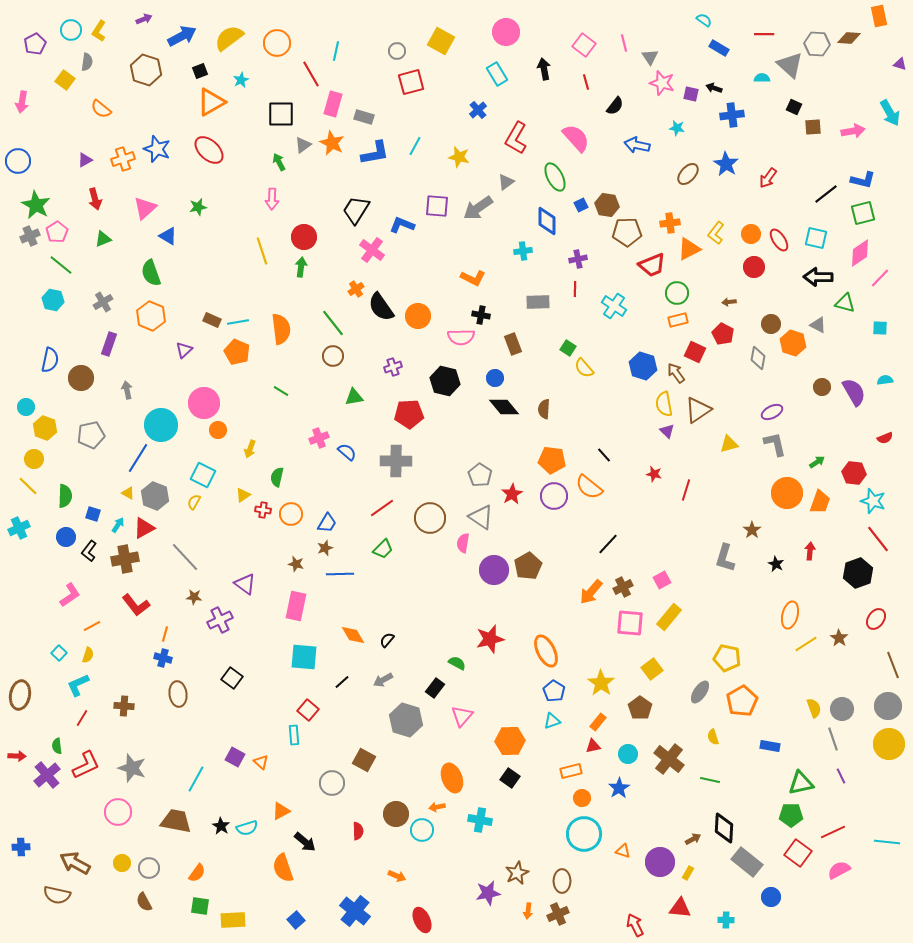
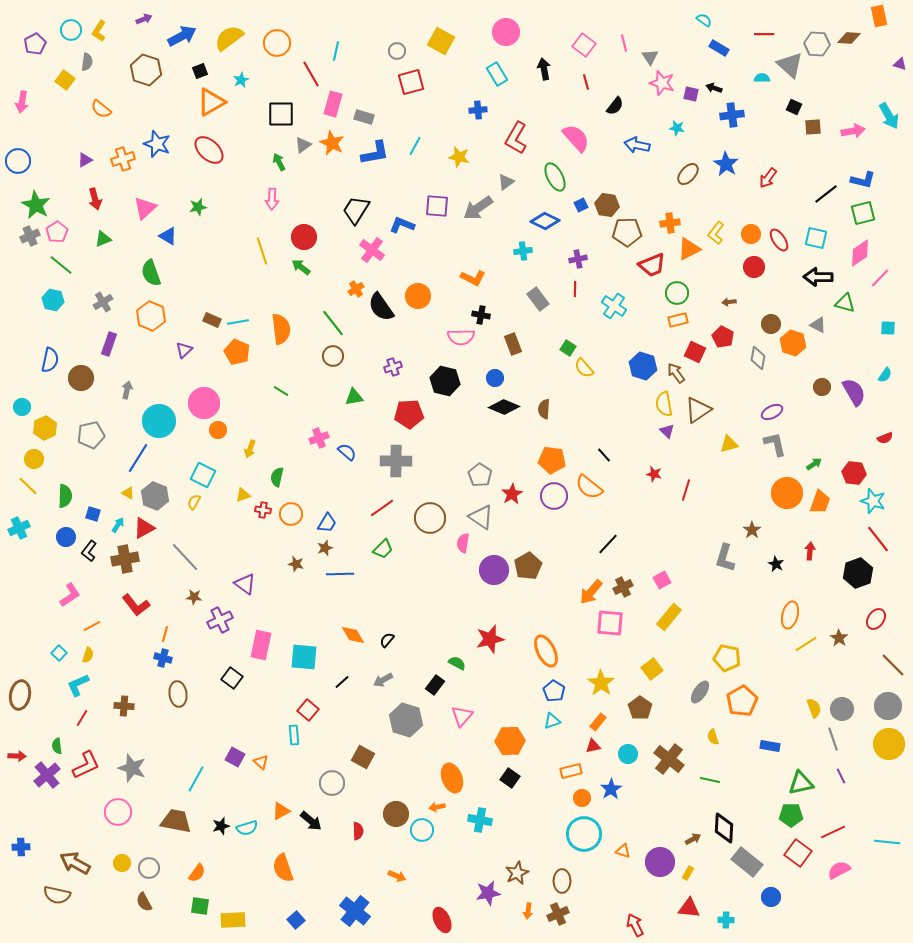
blue cross at (478, 110): rotated 36 degrees clockwise
cyan arrow at (890, 113): moved 1 px left, 3 px down
blue star at (157, 149): moved 5 px up
blue diamond at (547, 221): moved 2 px left; rotated 64 degrees counterclockwise
green arrow at (301, 267): rotated 60 degrees counterclockwise
gray rectangle at (538, 302): moved 3 px up; rotated 55 degrees clockwise
orange circle at (418, 316): moved 20 px up
cyan square at (880, 328): moved 8 px right
red pentagon at (723, 334): moved 3 px down
cyan semicircle at (885, 380): moved 5 px up; rotated 133 degrees clockwise
gray arrow at (127, 390): rotated 24 degrees clockwise
cyan circle at (26, 407): moved 4 px left
black diamond at (504, 407): rotated 28 degrees counterclockwise
cyan circle at (161, 425): moved 2 px left, 4 px up
yellow hexagon at (45, 428): rotated 15 degrees clockwise
green arrow at (817, 462): moved 3 px left, 2 px down
yellow triangle at (243, 495): rotated 14 degrees clockwise
pink rectangle at (296, 606): moved 35 px left, 39 px down
pink square at (630, 623): moved 20 px left
brown line at (893, 665): rotated 24 degrees counterclockwise
black rectangle at (435, 688): moved 3 px up
brown square at (364, 760): moved 1 px left, 3 px up
blue star at (619, 788): moved 8 px left, 1 px down
black star at (221, 826): rotated 24 degrees clockwise
black arrow at (305, 842): moved 6 px right, 21 px up
red triangle at (680, 908): moved 9 px right
red ellipse at (422, 920): moved 20 px right
